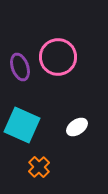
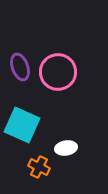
pink circle: moved 15 px down
white ellipse: moved 11 px left, 21 px down; rotated 25 degrees clockwise
orange cross: rotated 20 degrees counterclockwise
